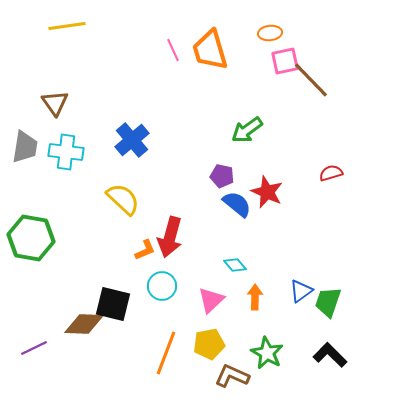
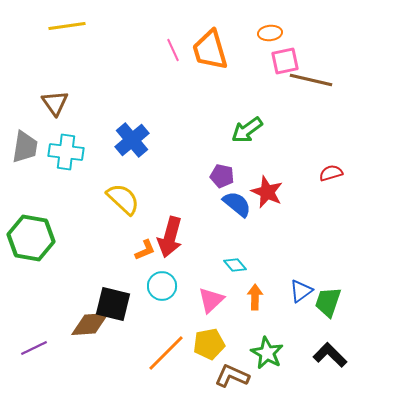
brown line: rotated 33 degrees counterclockwise
brown diamond: moved 6 px right; rotated 6 degrees counterclockwise
orange line: rotated 24 degrees clockwise
